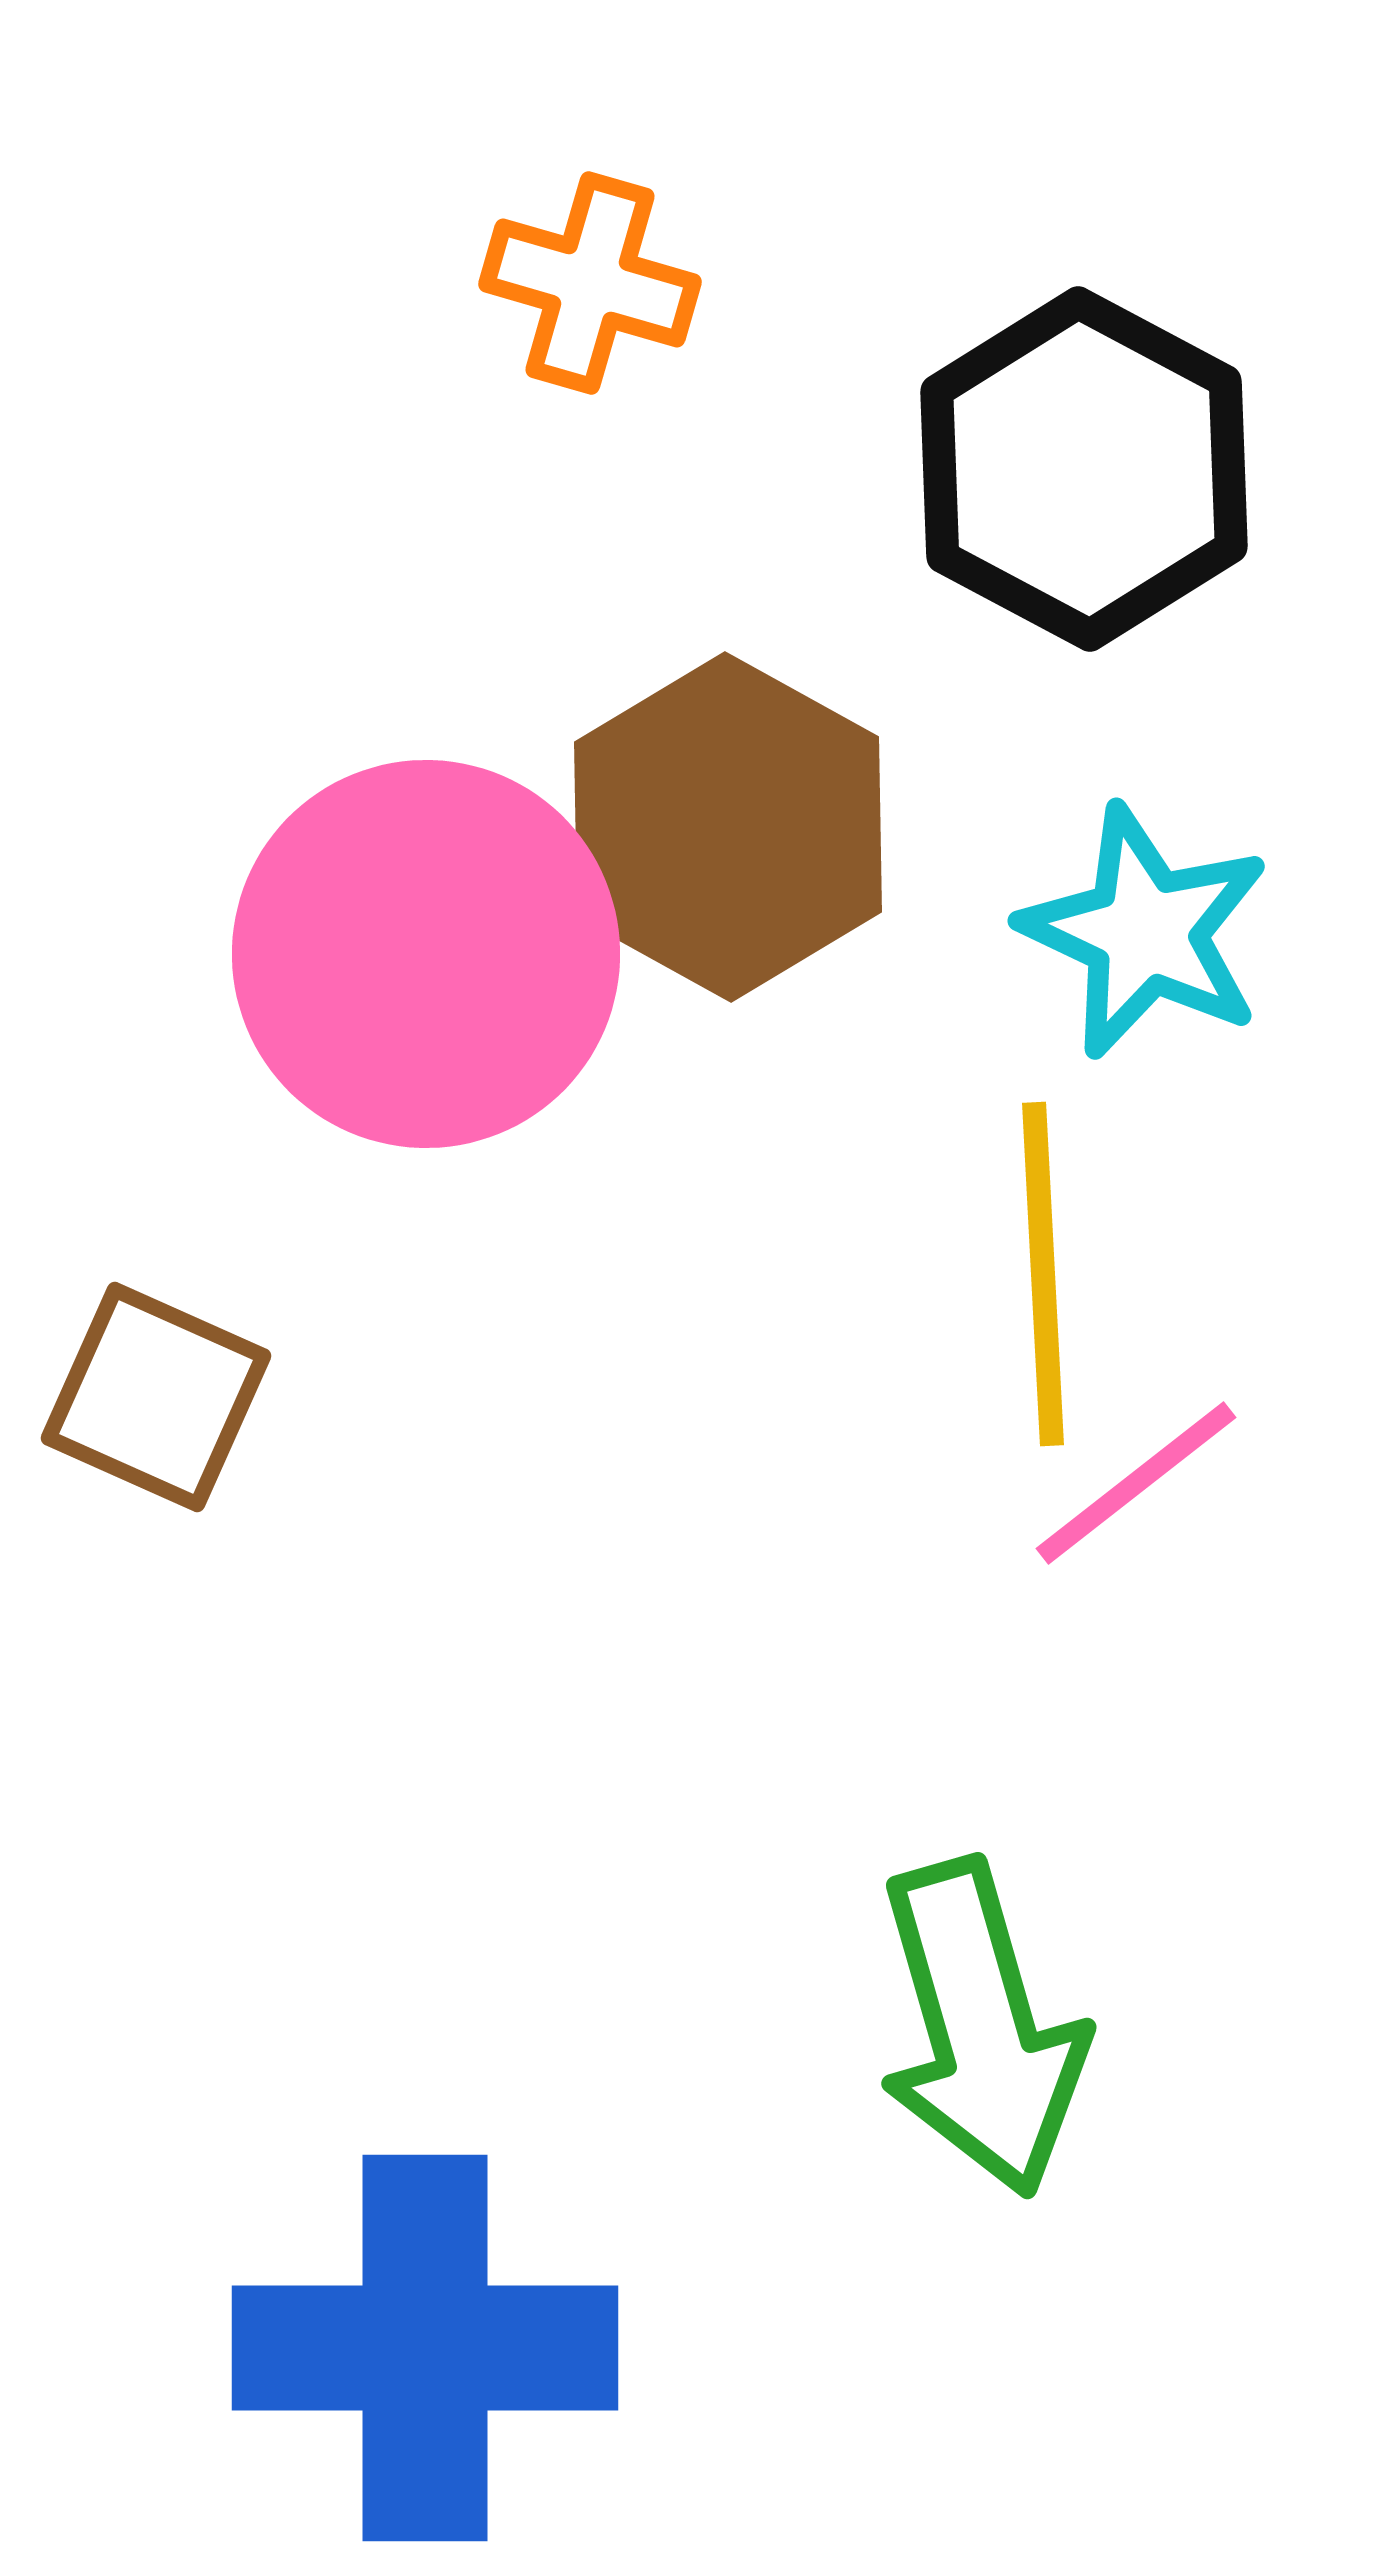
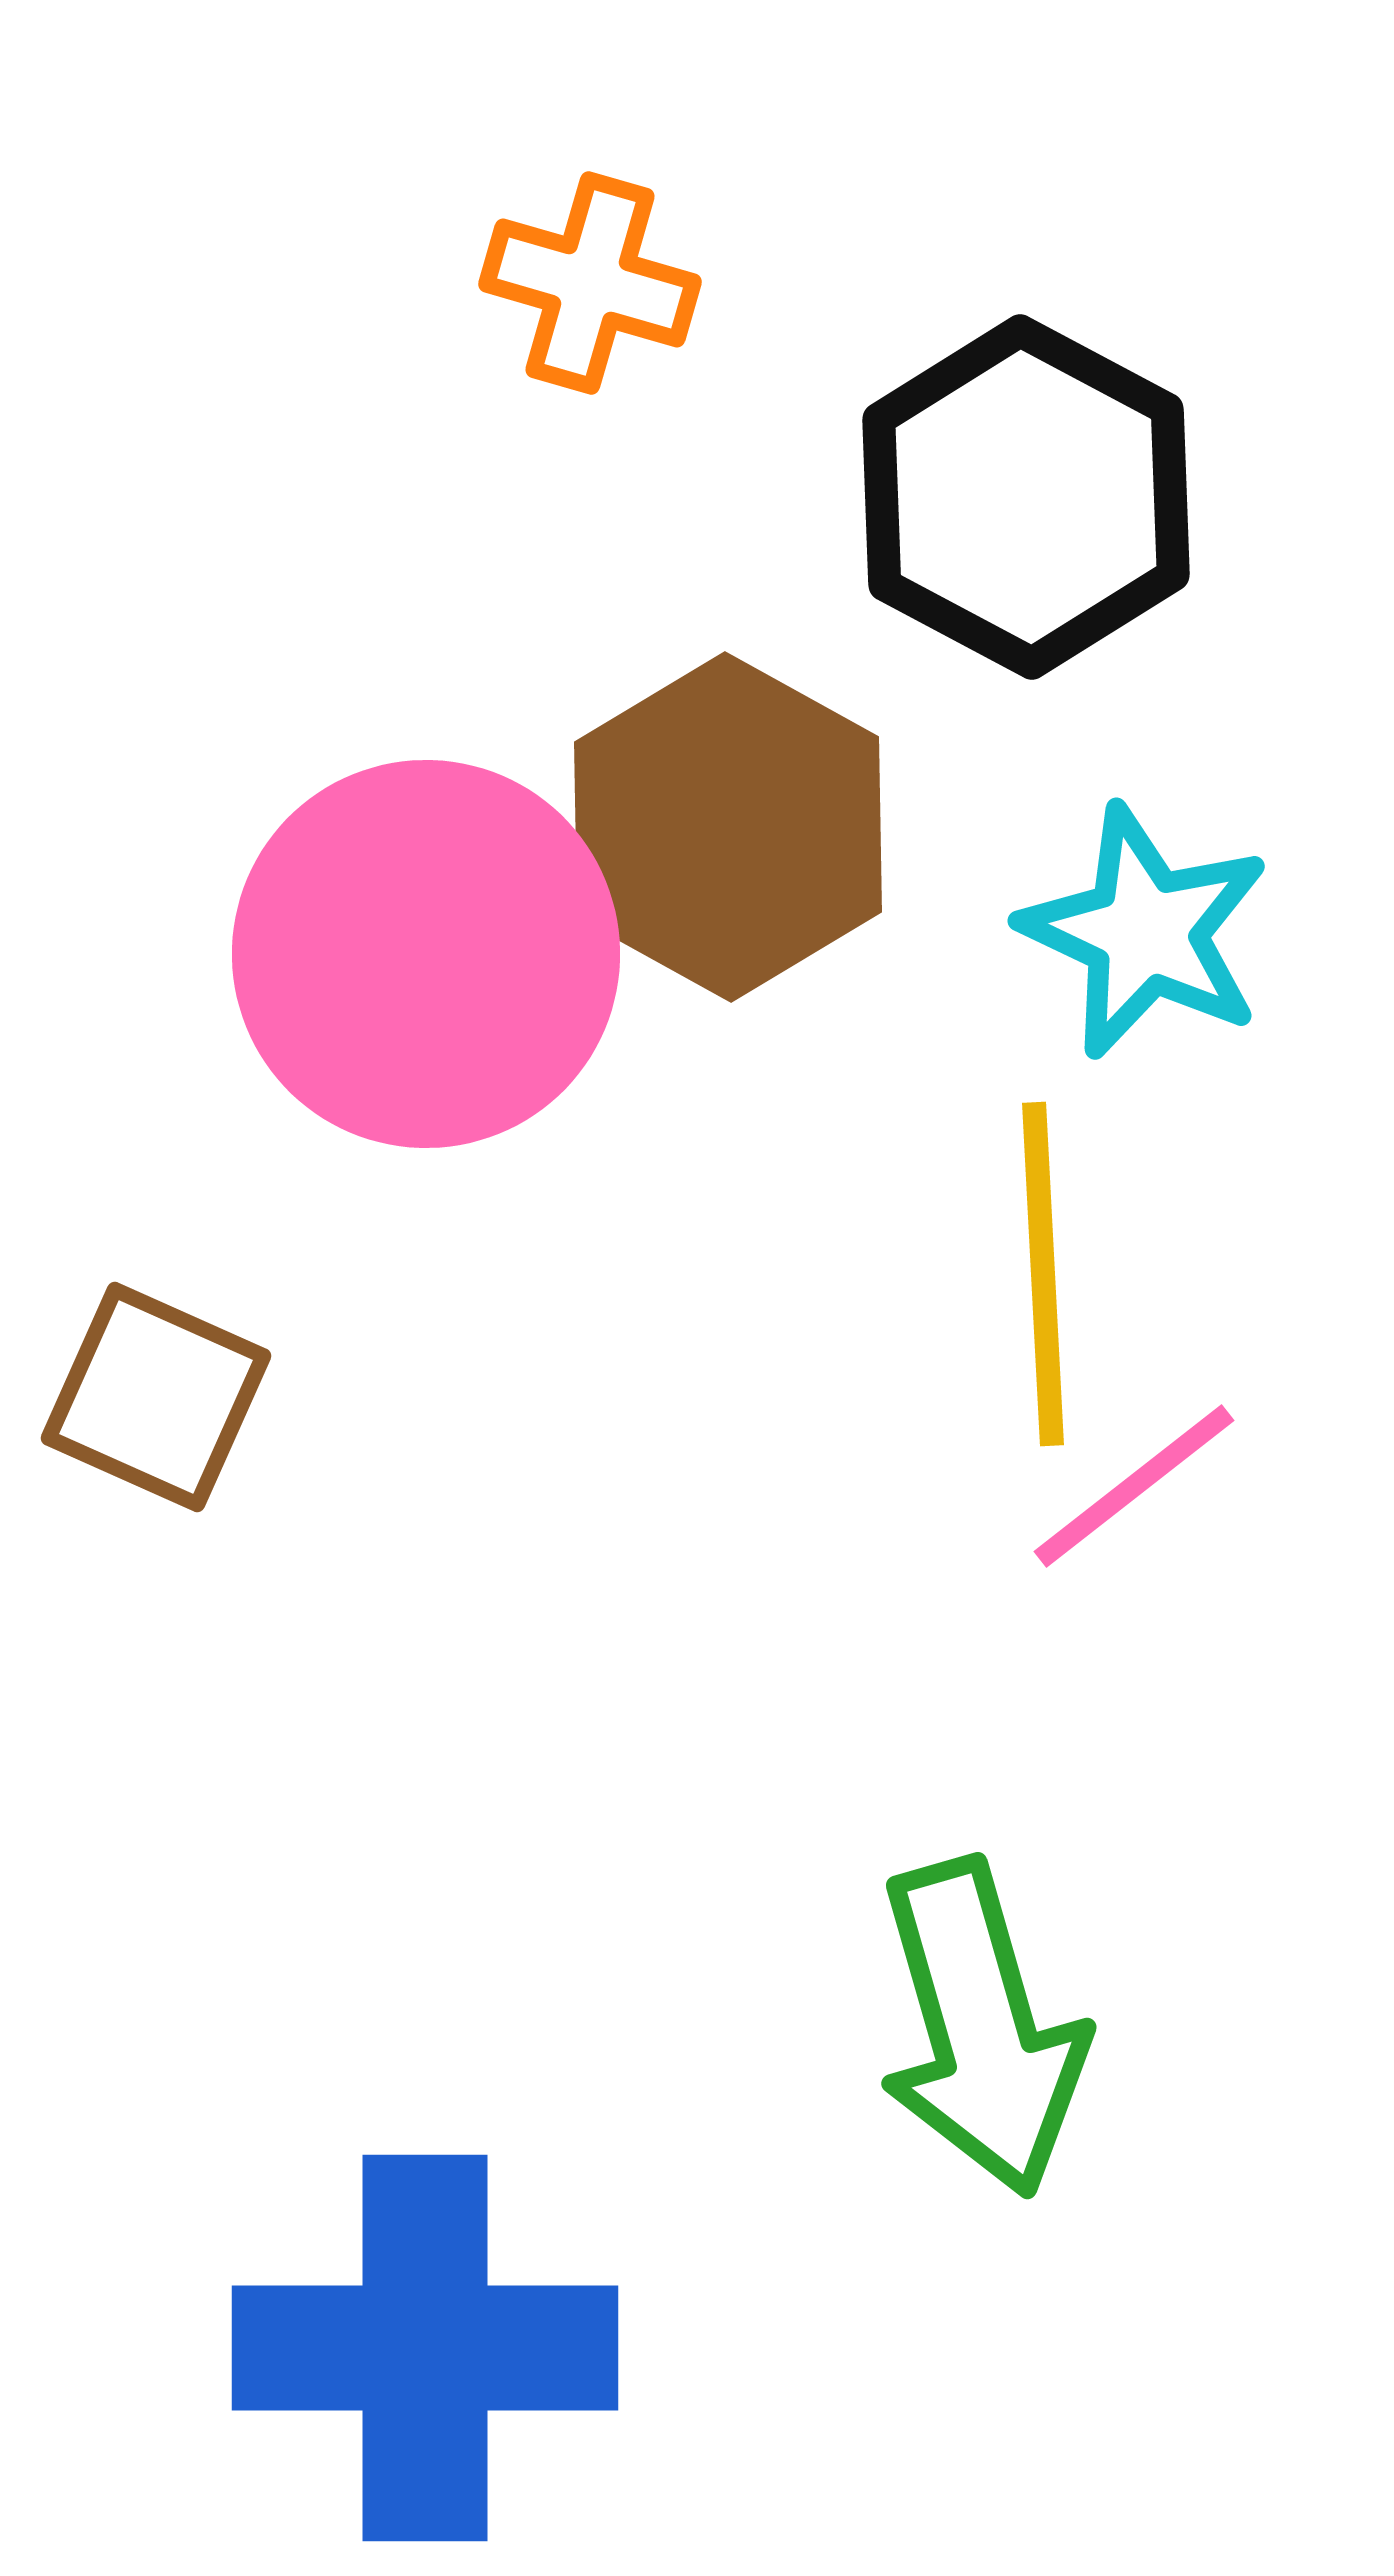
black hexagon: moved 58 px left, 28 px down
pink line: moved 2 px left, 3 px down
